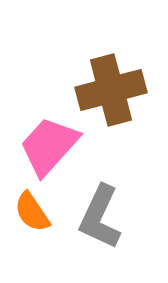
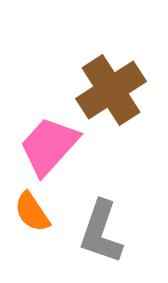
brown cross: rotated 18 degrees counterclockwise
gray L-shape: moved 1 px right, 15 px down; rotated 6 degrees counterclockwise
